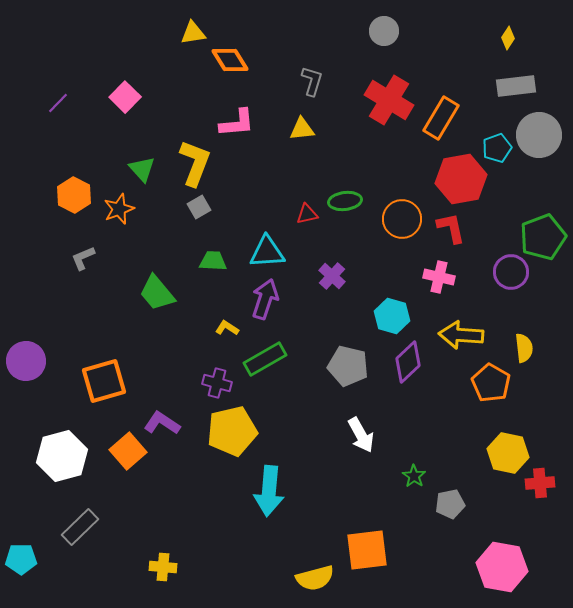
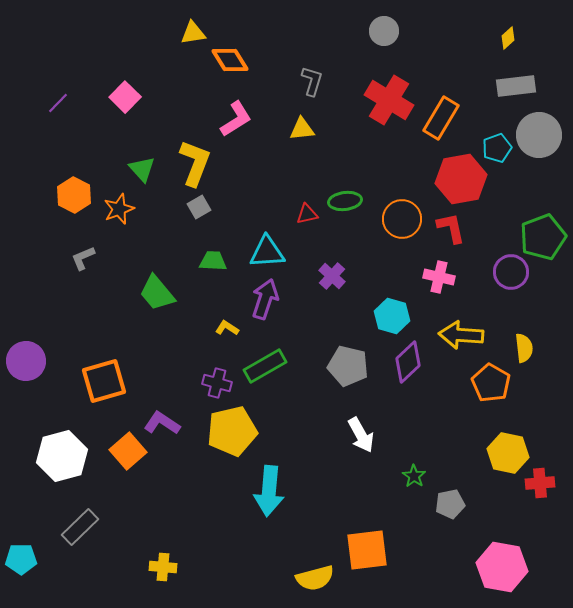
yellow diamond at (508, 38): rotated 15 degrees clockwise
pink L-shape at (237, 123): moved 1 px left, 4 px up; rotated 27 degrees counterclockwise
green rectangle at (265, 359): moved 7 px down
